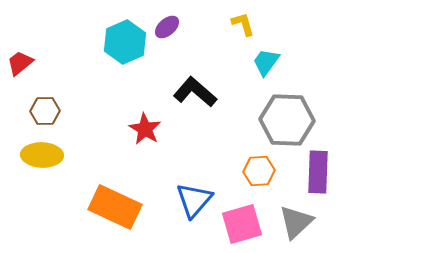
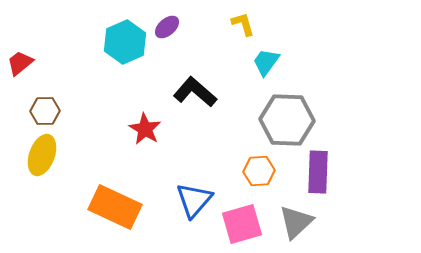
yellow ellipse: rotated 72 degrees counterclockwise
